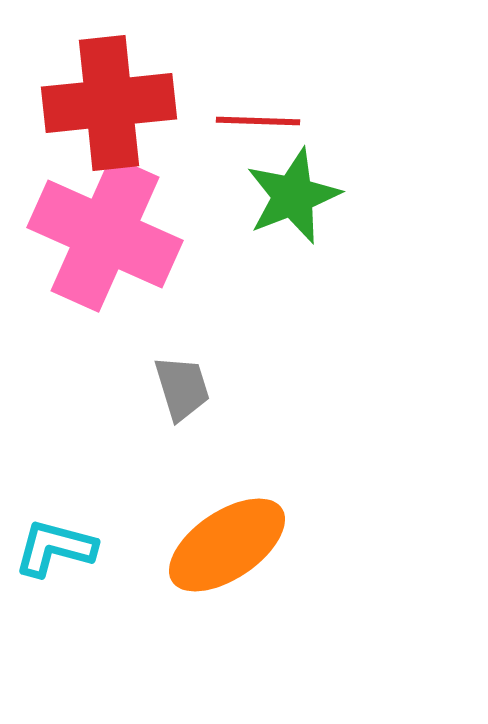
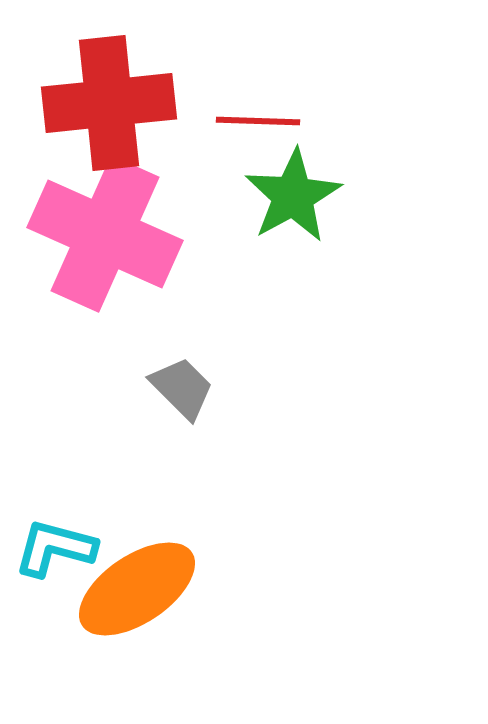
green star: rotated 8 degrees counterclockwise
gray trapezoid: rotated 28 degrees counterclockwise
orange ellipse: moved 90 px left, 44 px down
